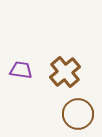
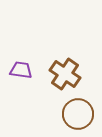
brown cross: moved 2 px down; rotated 16 degrees counterclockwise
